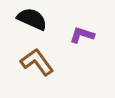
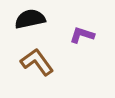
black semicircle: moved 2 px left; rotated 36 degrees counterclockwise
